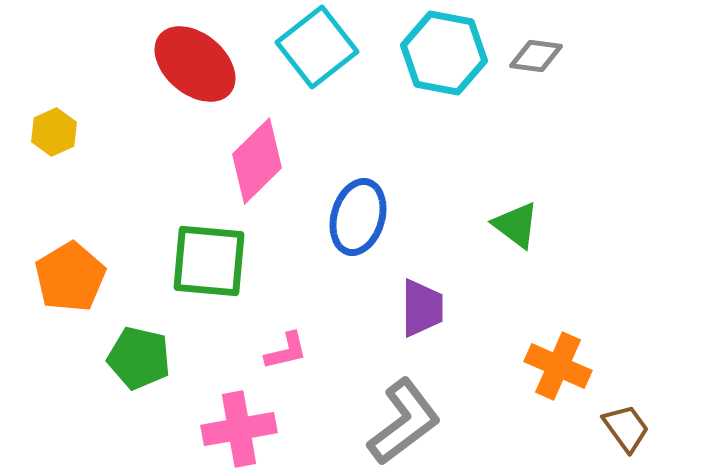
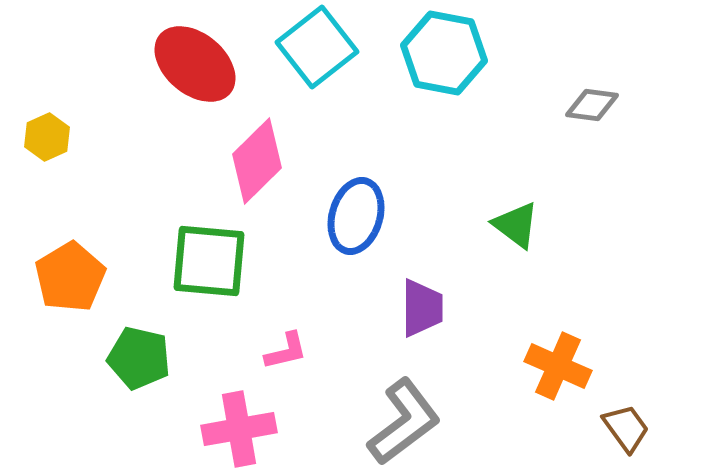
gray diamond: moved 56 px right, 49 px down
yellow hexagon: moved 7 px left, 5 px down
blue ellipse: moved 2 px left, 1 px up
